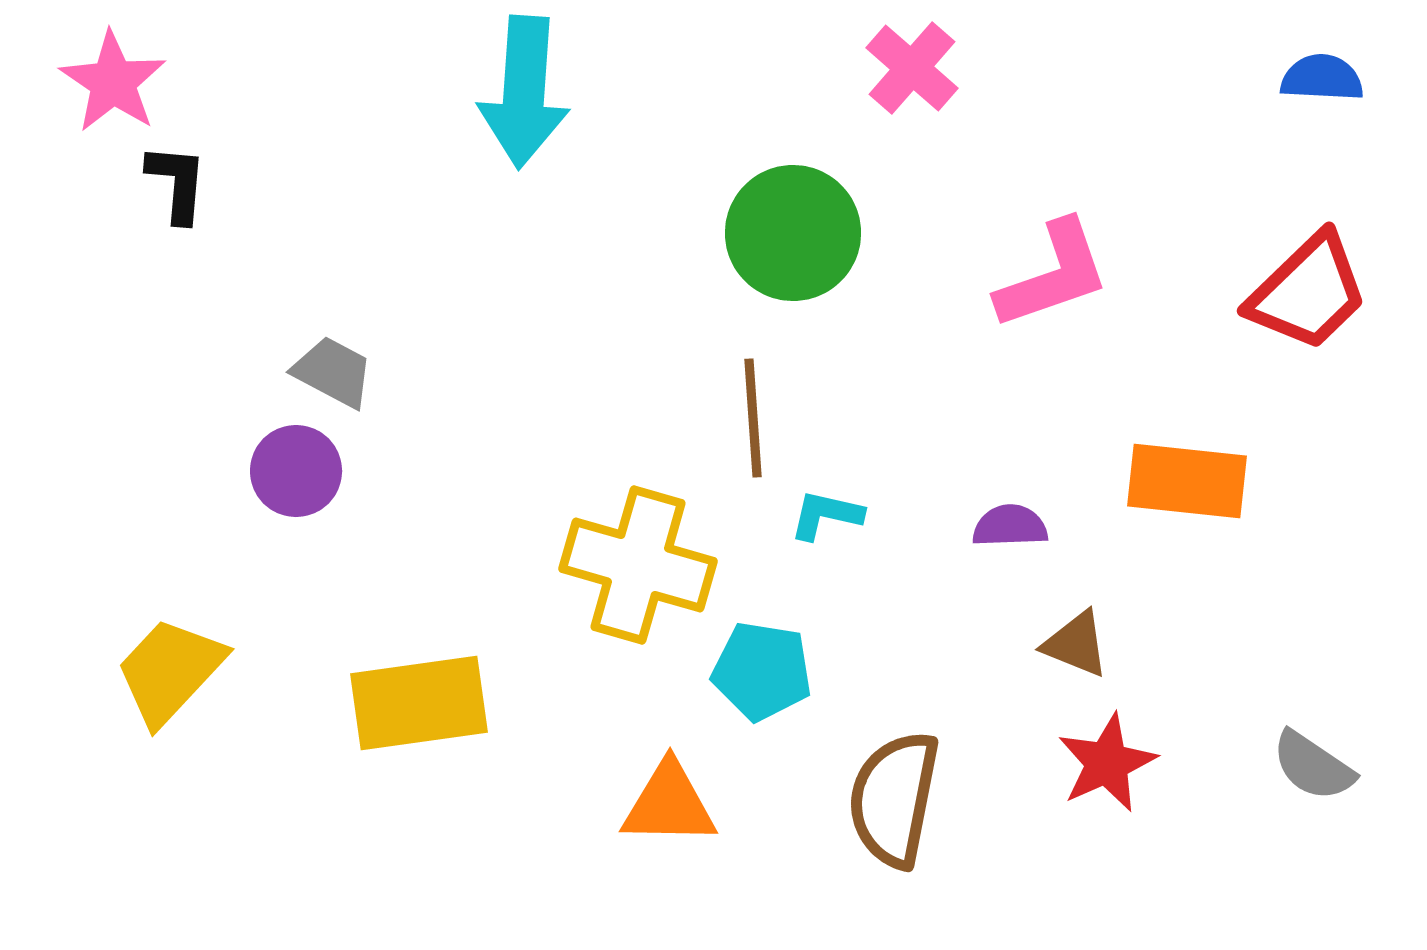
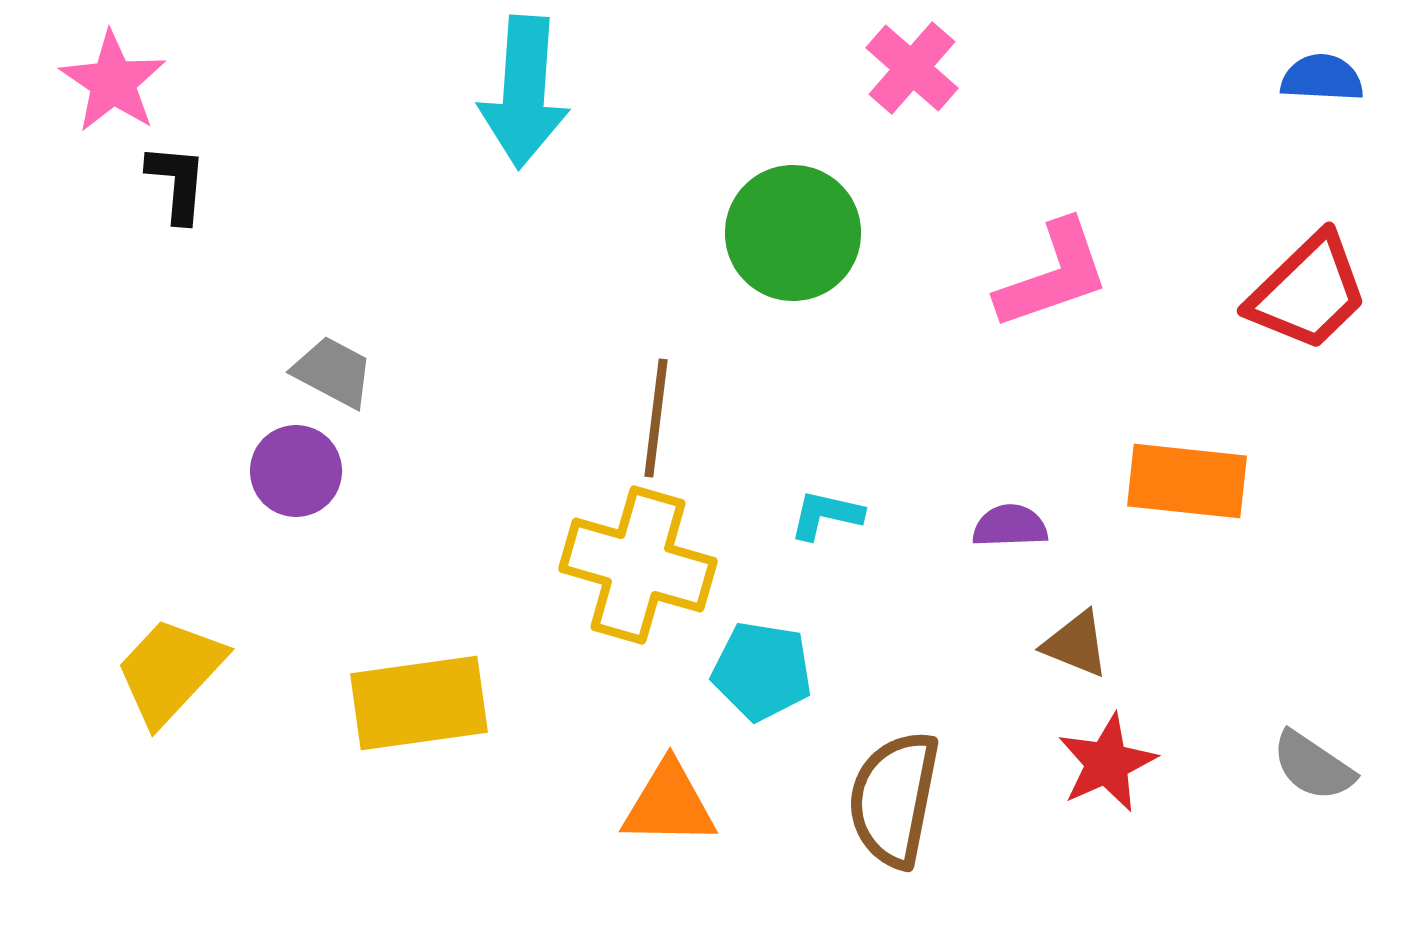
brown line: moved 97 px left; rotated 11 degrees clockwise
